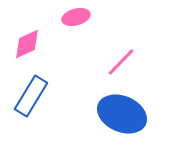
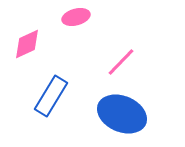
blue rectangle: moved 20 px right
